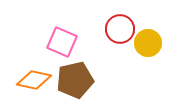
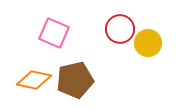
pink square: moved 8 px left, 9 px up
